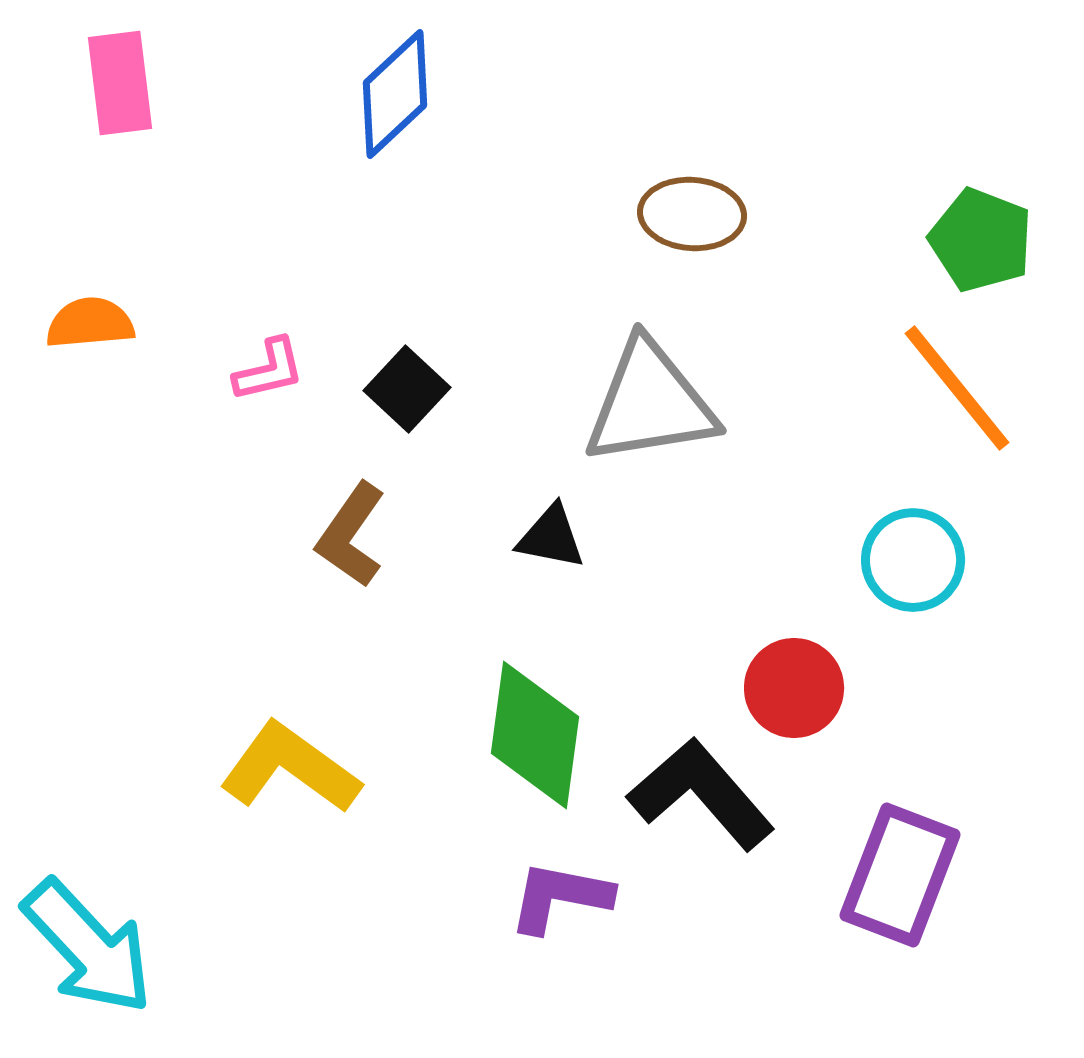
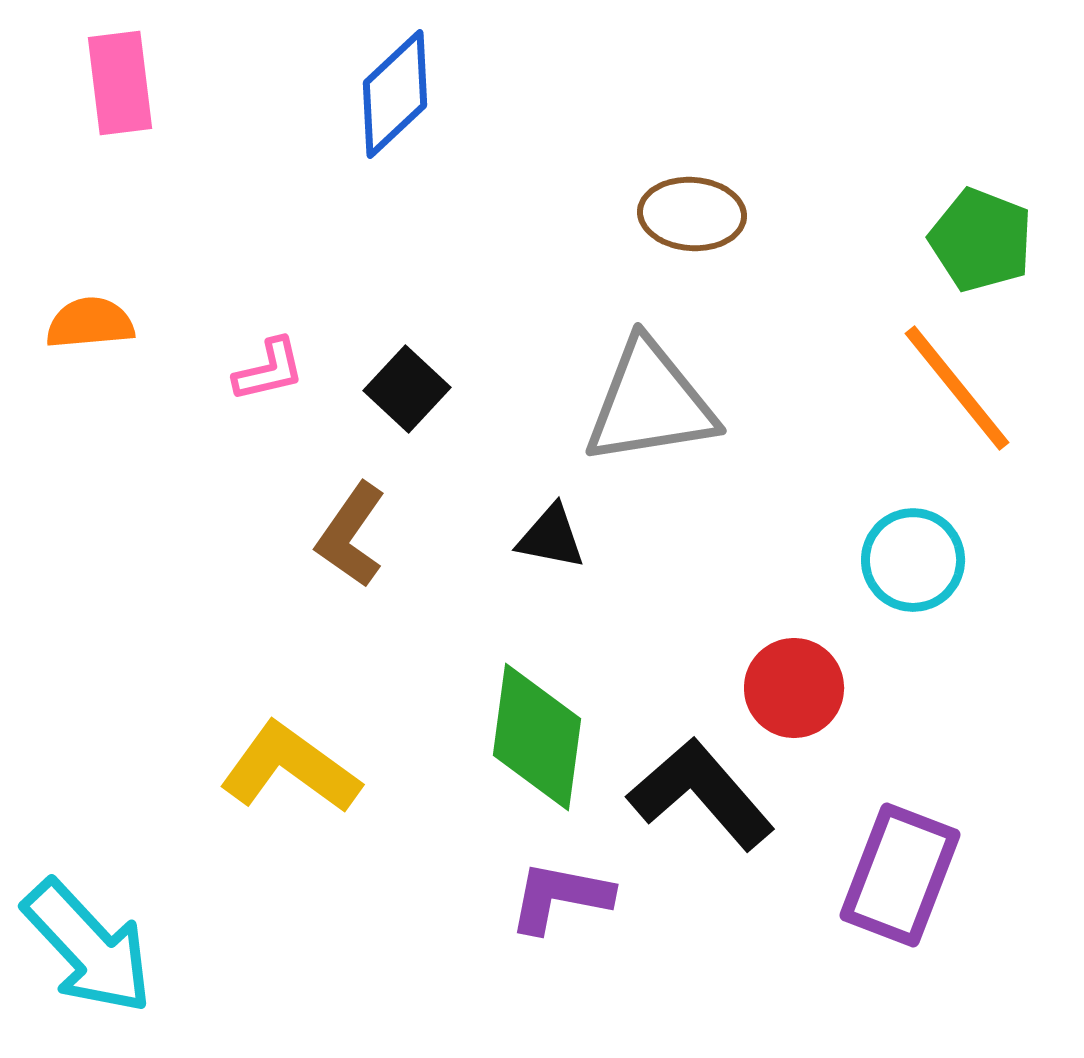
green diamond: moved 2 px right, 2 px down
